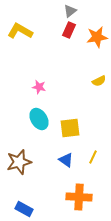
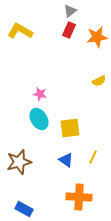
pink star: moved 1 px right, 7 px down
